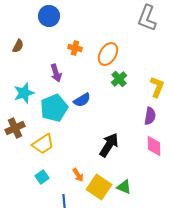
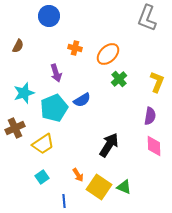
orange ellipse: rotated 15 degrees clockwise
yellow L-shape: moved 5 px up
